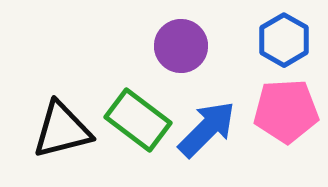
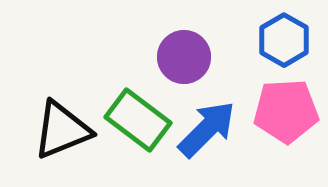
purple circle: moved 3 px right, 11 px down
black triangle: rotated 8 degrees counterclockwise
